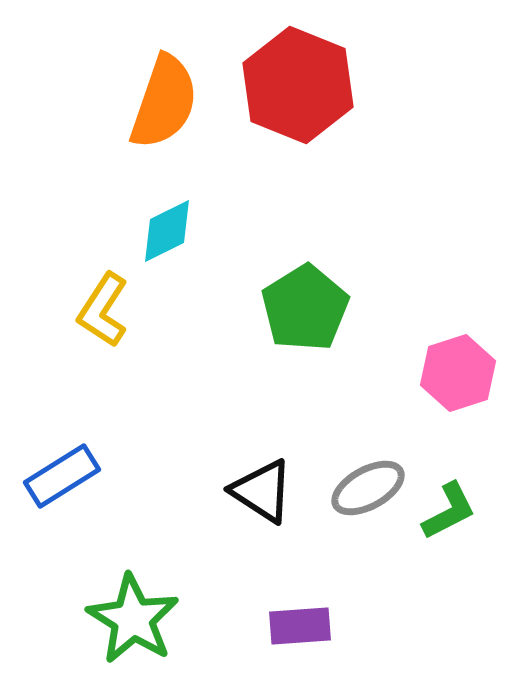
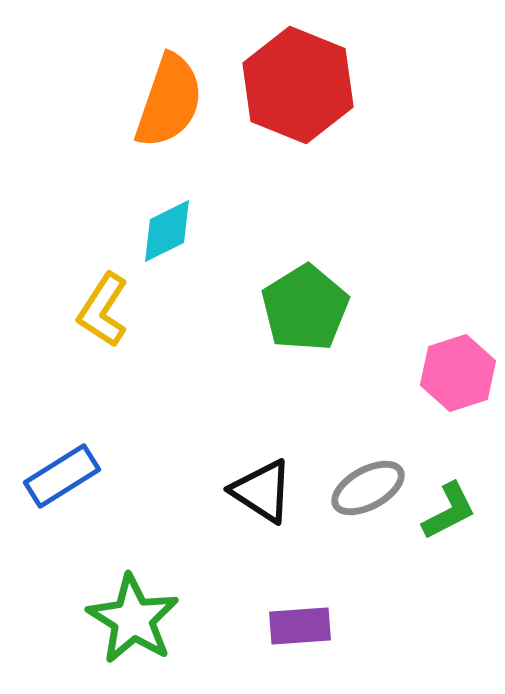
orange semicircle: moved 5 px right, 1 px up
